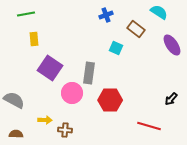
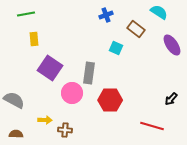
red line: moved 3 px right
